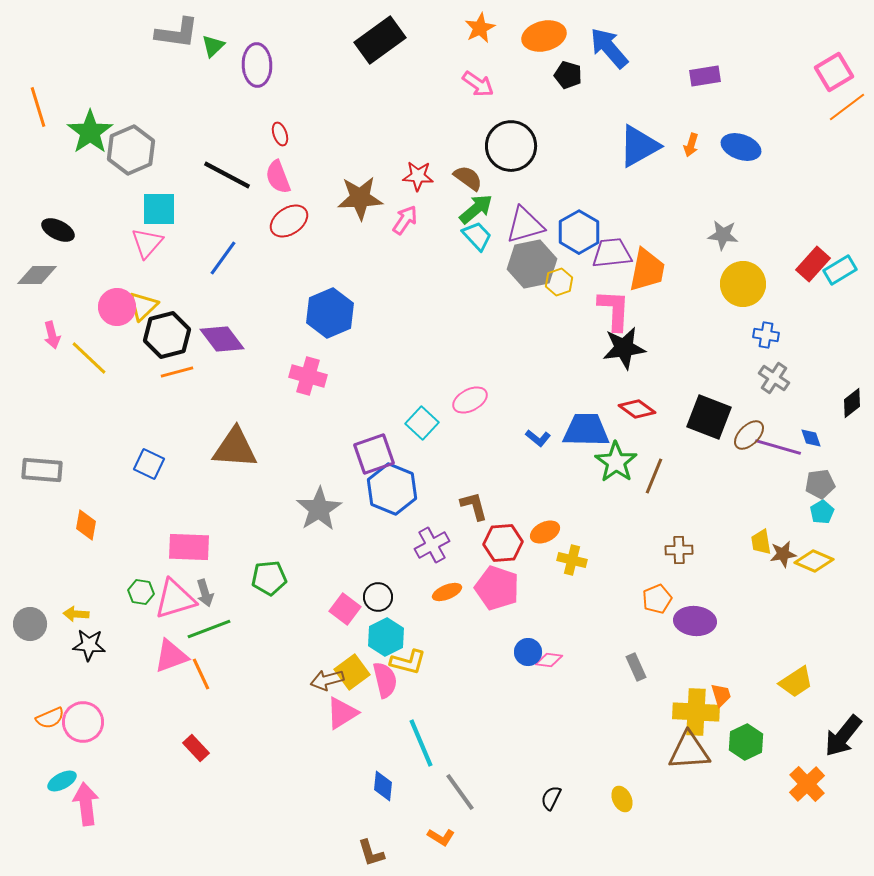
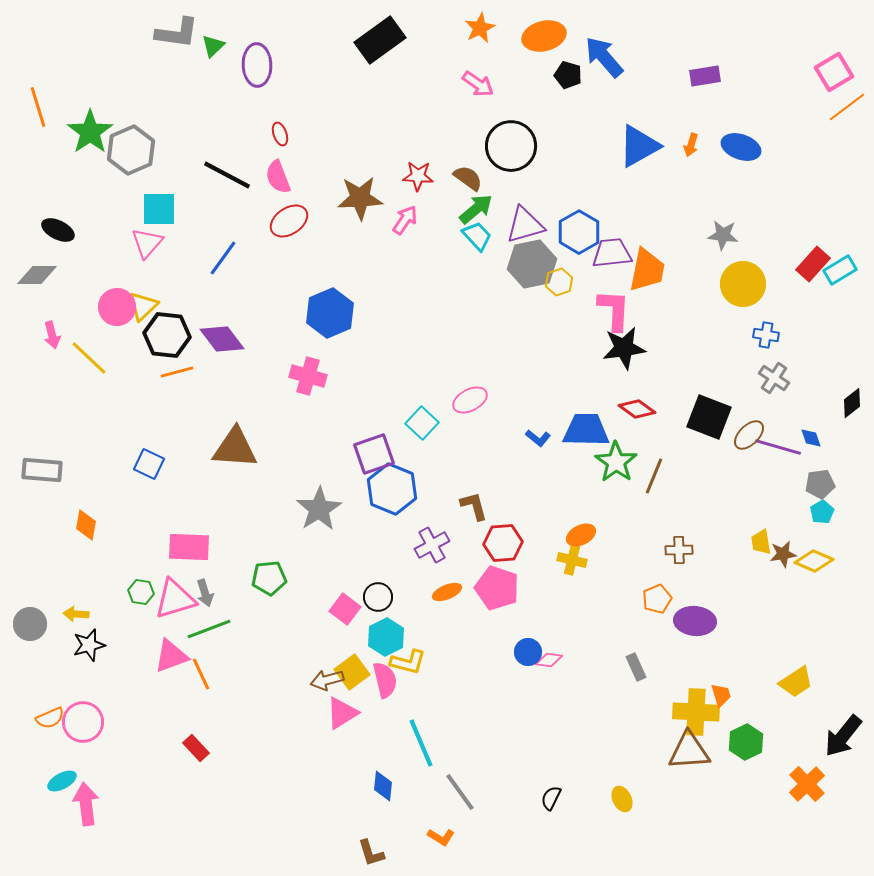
blue arrow at (609, 48): moved 5 px left, 9 px down
black hexagon at (167, 335): rotated 21 degrees clockwise
orange ellipse at (545, 532): moved 36 px right, 3 px down
black star at (89, 645): rotated 20 degrees counterclockwise
